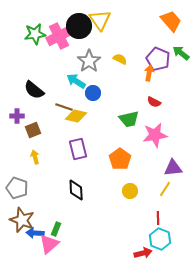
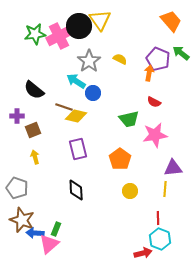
yellow line: rotated 28 degrees counterclockwise
